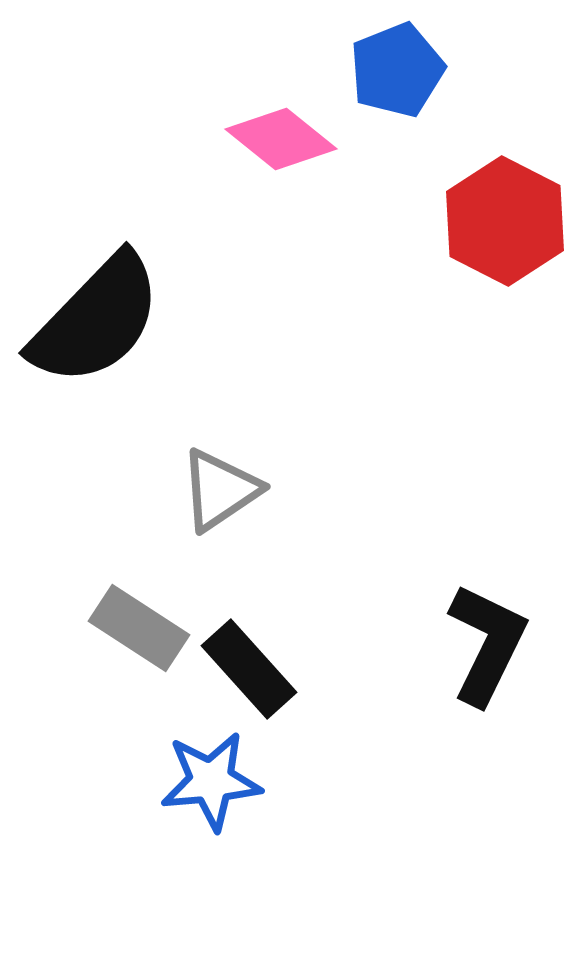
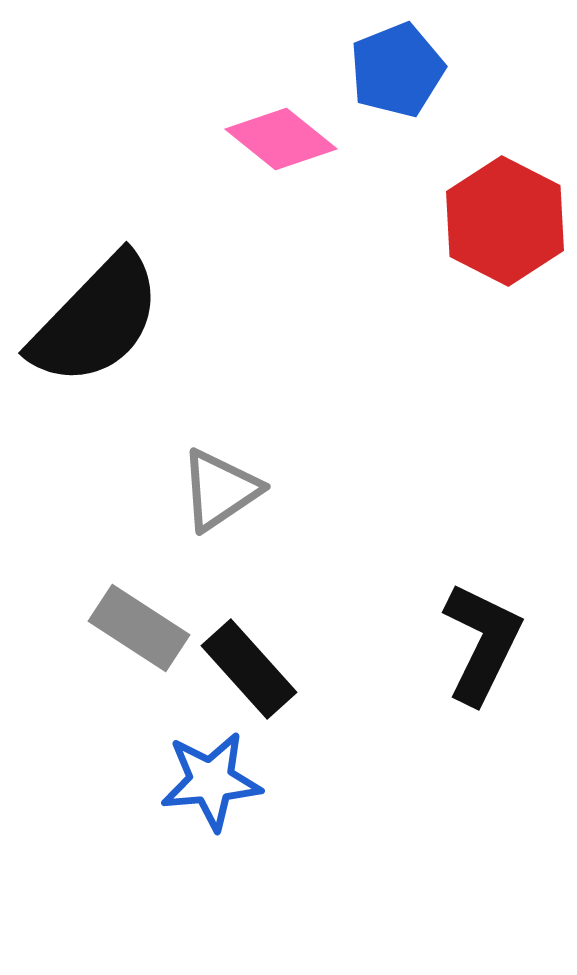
black L-shape: moved 5 px left, 1 px up
